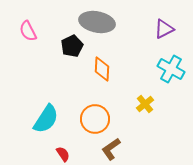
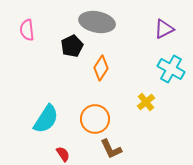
pink semicircle: moved 1 px left, 1 px up; rotated 20 degrees clockwise
orange diamond: moved 1 px left, 1 px up; rotated 30 degrees clockwise
yellow cross: moved 1 px right, 2 px up
brown L-shape: rotated 80 degrees counterclockwise
